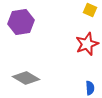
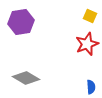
yellow square: moved 6 px down
blue semicircle: moved 1 px right, 1 px up
